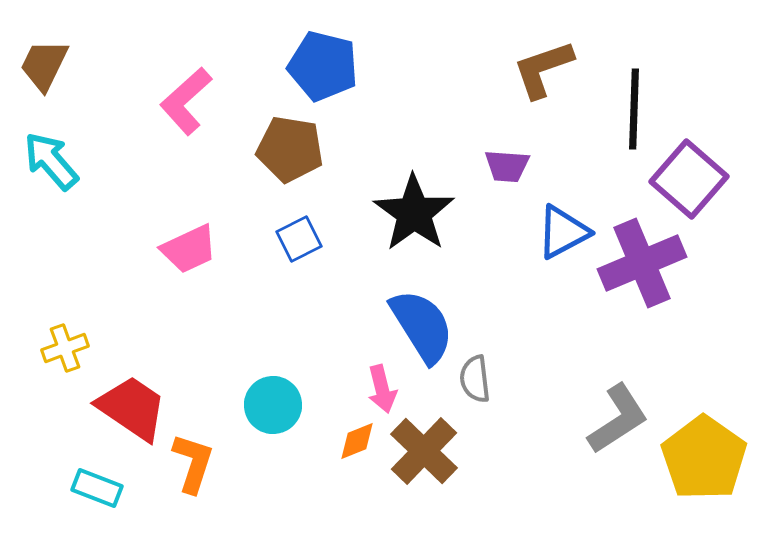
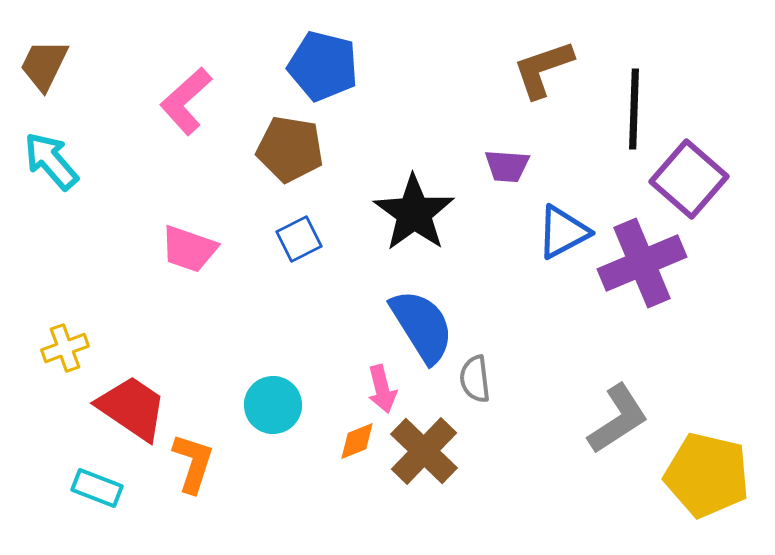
pink trapezoid: rotated 44 degrees clockwise
yellow pentagon: moved 3 px right, 17 px down; rotated 22 degrees counterclockwise
